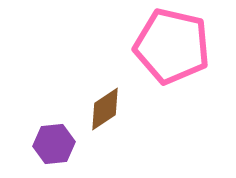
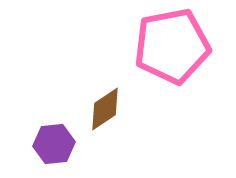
pink pentagon: rotated 24 degrees counterclockwise
